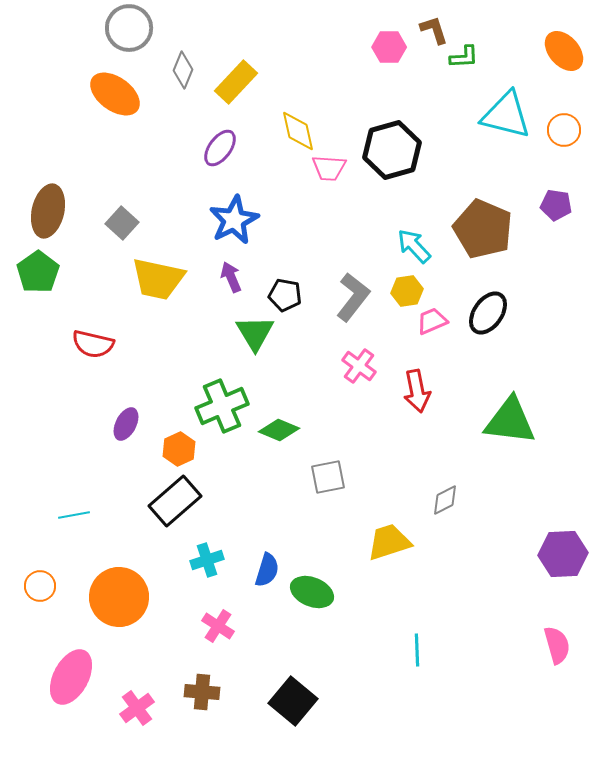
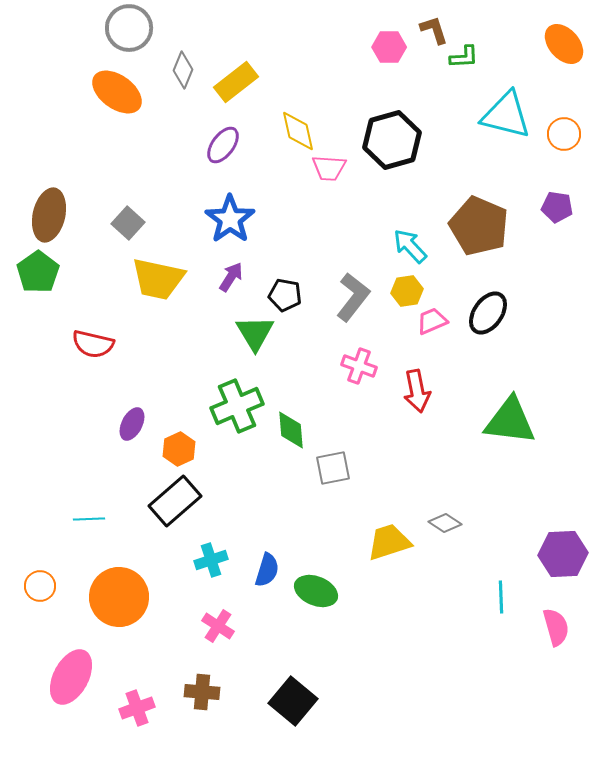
orange ellipse at (564, 51): moved 7 px up
yellow rectangle at (236, 82): rotated 9 degrees clockwise
orange ellipse at (115, 94): moved 2 px right, 2 px up
orange circle at (564, 130): moved 4 px down
purple ellipse at (220, 148): moved 3 px right, 3 px up
black hexagon at (392, 150): moved 10 px up
purple pentagon at (556, 205): moved 1 px right, 2 px down
brown ellipse at (48, 211): moved 1 px right, 4 px down
blue star at (234, 220): moved 4 px left, 1 px up; rotated 9 degrees counterclockwise
gray square at (122, 223): moved 6 px right
brown pentagon at (483, 229): moved 4 px left, 3 px up
cyan arrow at (414, 246): moved 4 px left
purple arrow at (231, 277): rotated 56 degrees clockwise
pink cross at (359, 366): rotated 16 degrees counterclockwise
green cross at (222, 406): moved 15 px right
purple ellipse at (126, 424): moved 6 px right
green diamond at (279, 430): moved 12 px right; rotated 63 degrees clockwise
gray square at (328, 477): moved 5 px right, 9 px up
gray diamond at (445, 500): moved 23 px down; rotated 60 degrees clockwise
cyan line at (74, 515): moved 15 px right, 4 px down; rotated 8 degrees clockwise
cyan cross at (207, 560): moved 4 px right
green ellipse at (312, 592): moved 4 px right, 1 px up
pink semicircle at (557, 645): moved 1 px left, 18 px up
cyan line at (417, 650): moved 84 px right, 53 px up
pink cross at (137, 708): rotated 16 degrees clockwise
